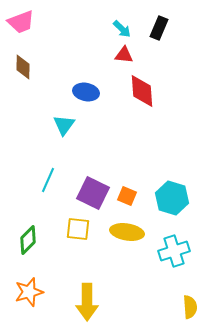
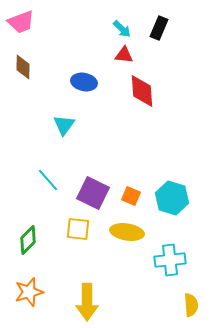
blue ellipse: moved 2 px left, 10 px up
cyan line: rotated 65 degrees counterclockwise
orange square: moved 4 px right
cyan cross: moved 4 px left, 9 px down; rotated 12 degrees clockwise
yellow semicircle: moved 1 px right, 2 px up
